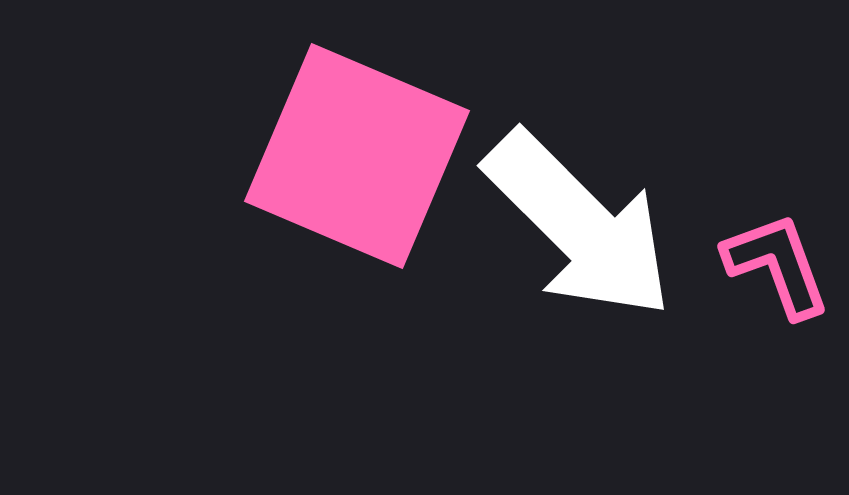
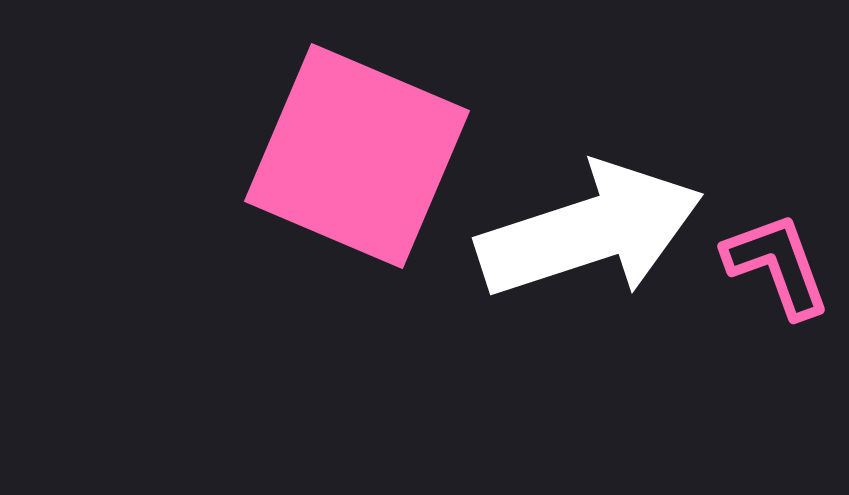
white arrow: moved 11 px right, 6 px down; rotated 63 degrees counterclockwise
